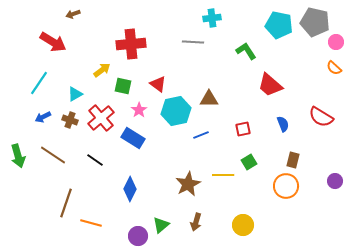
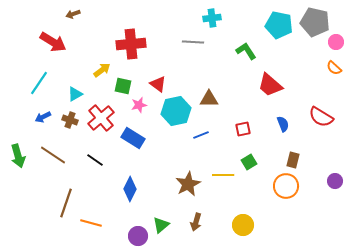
pink star at (139, 110): moved 5 px up; rotated 21 degrees clockwise
